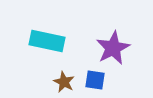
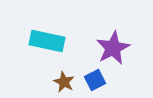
blue square: rotated 35 degrees counterclockwise
